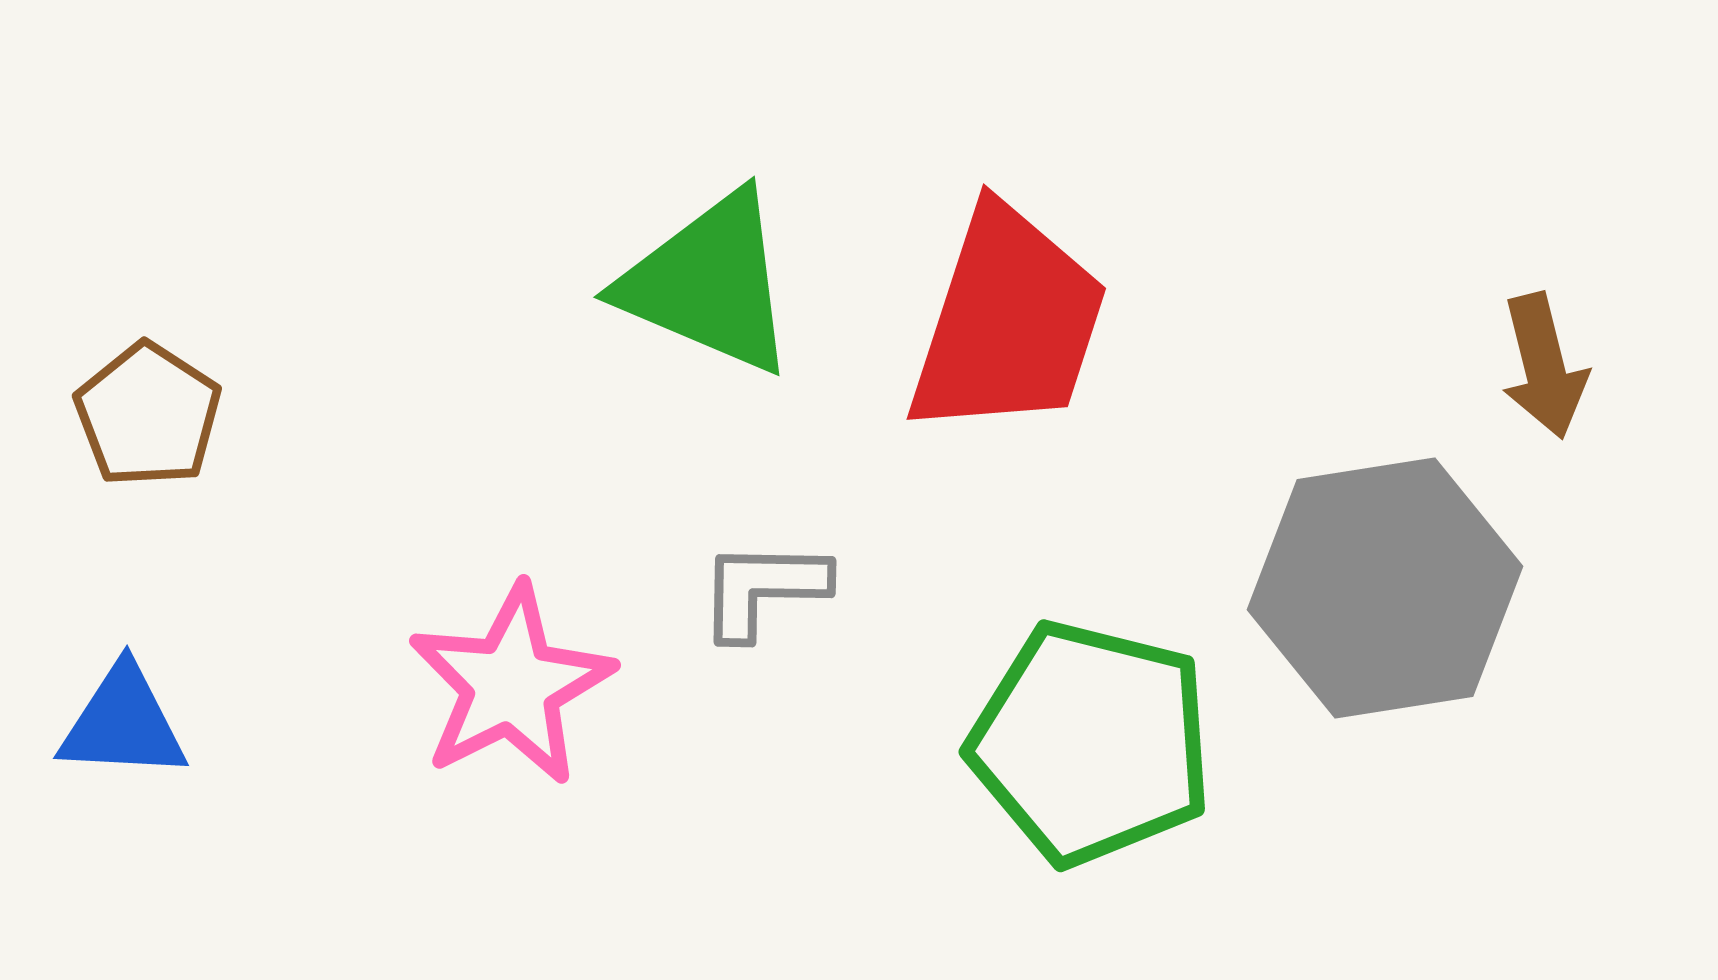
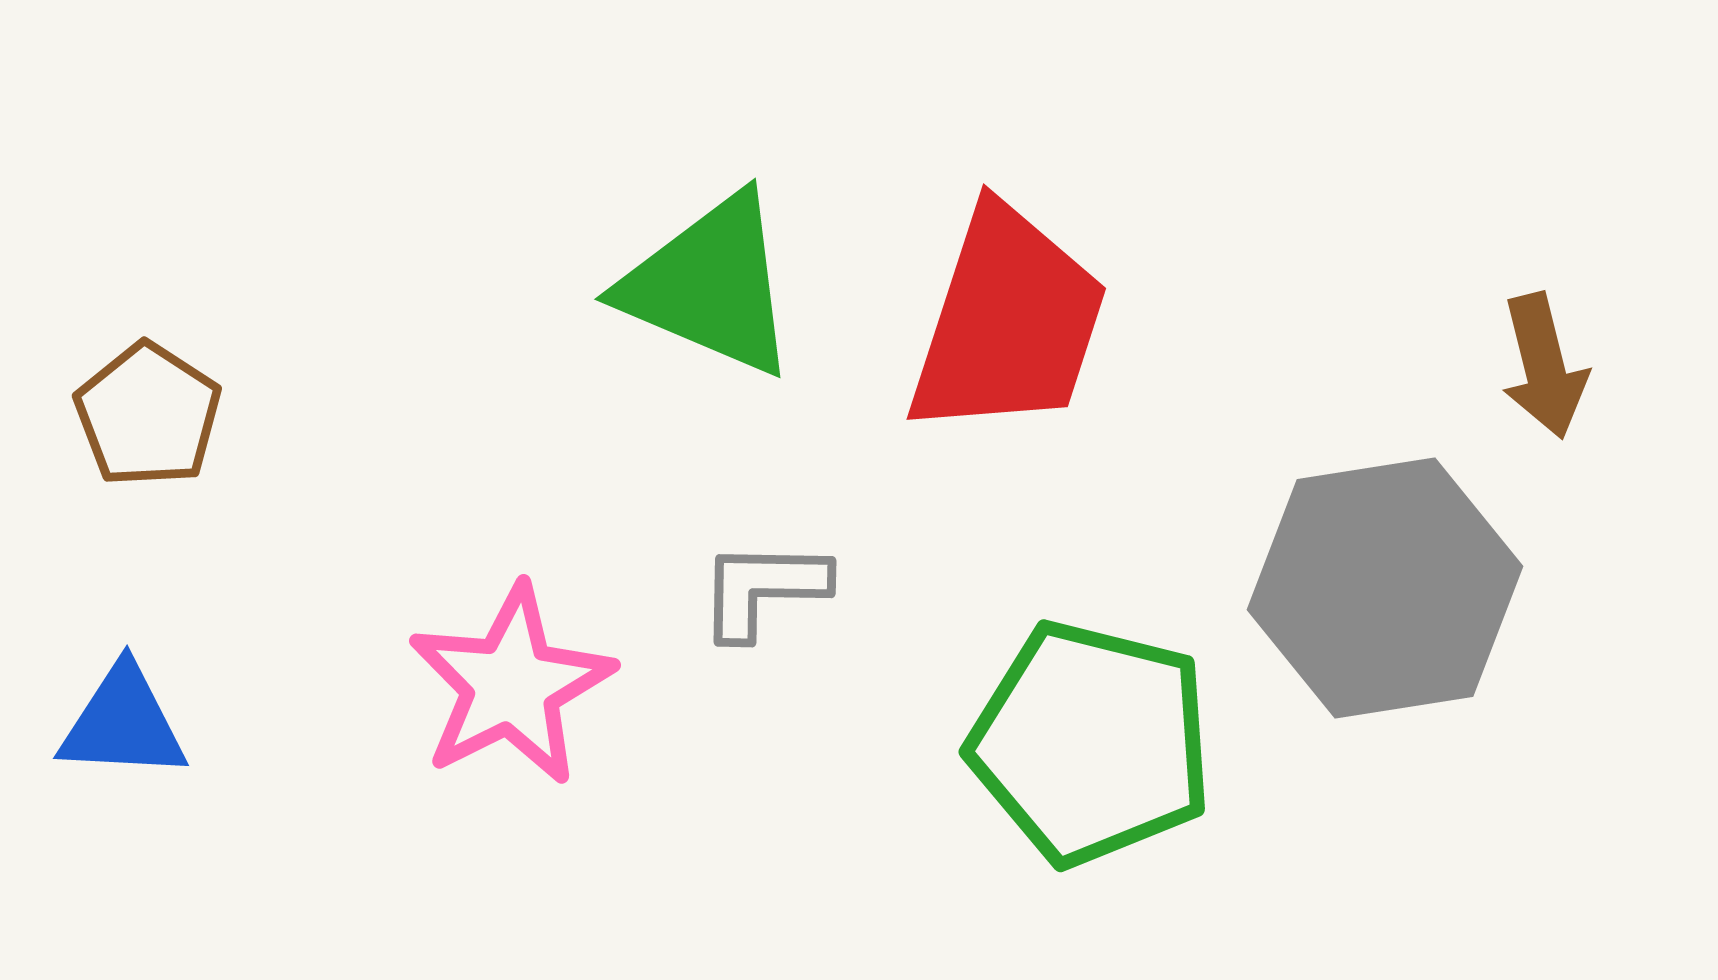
green triangle: moved 1 px right, 2 px down
